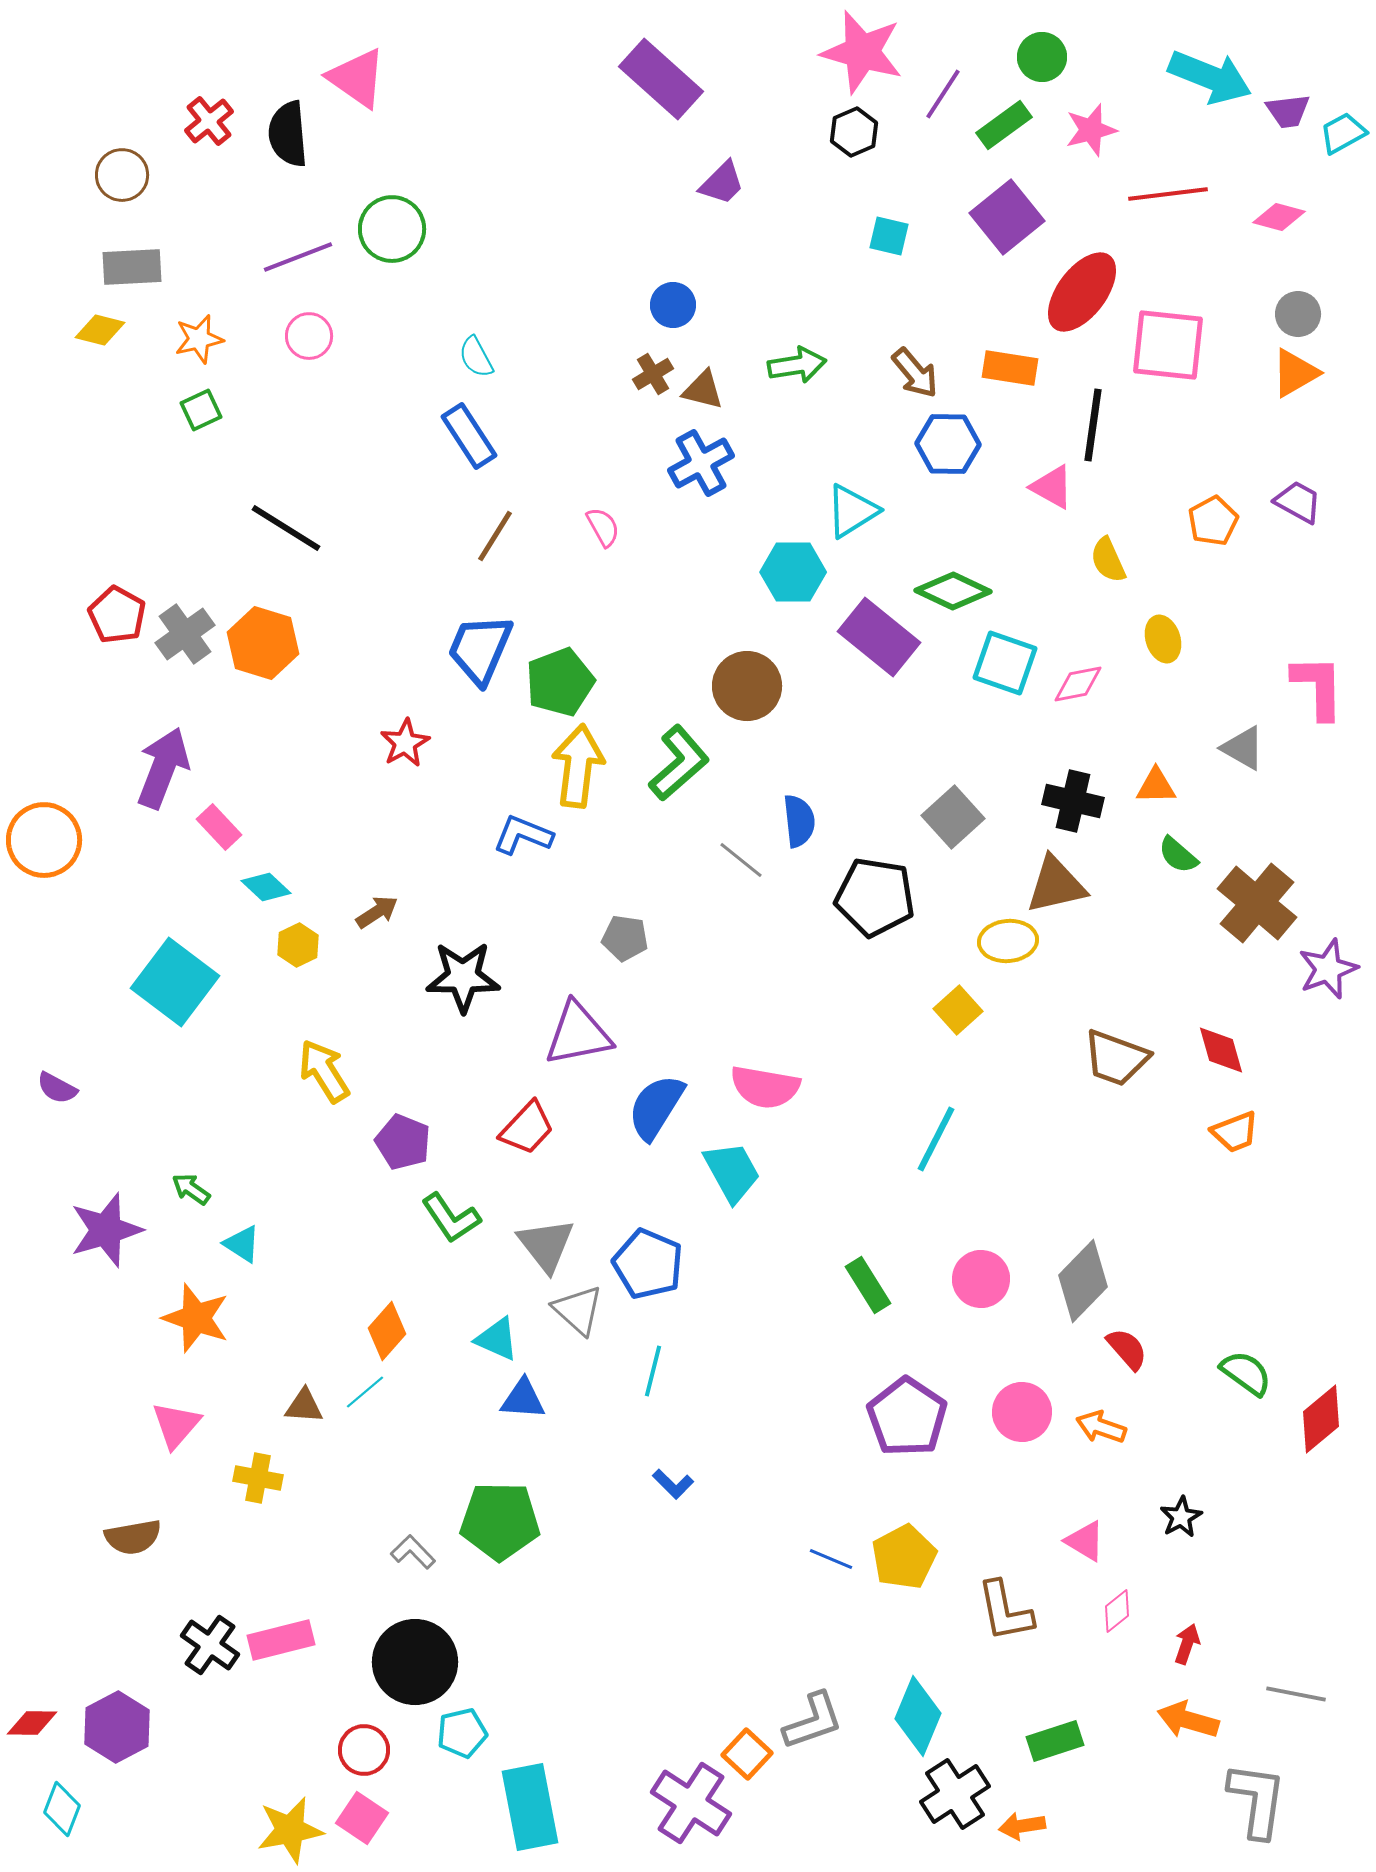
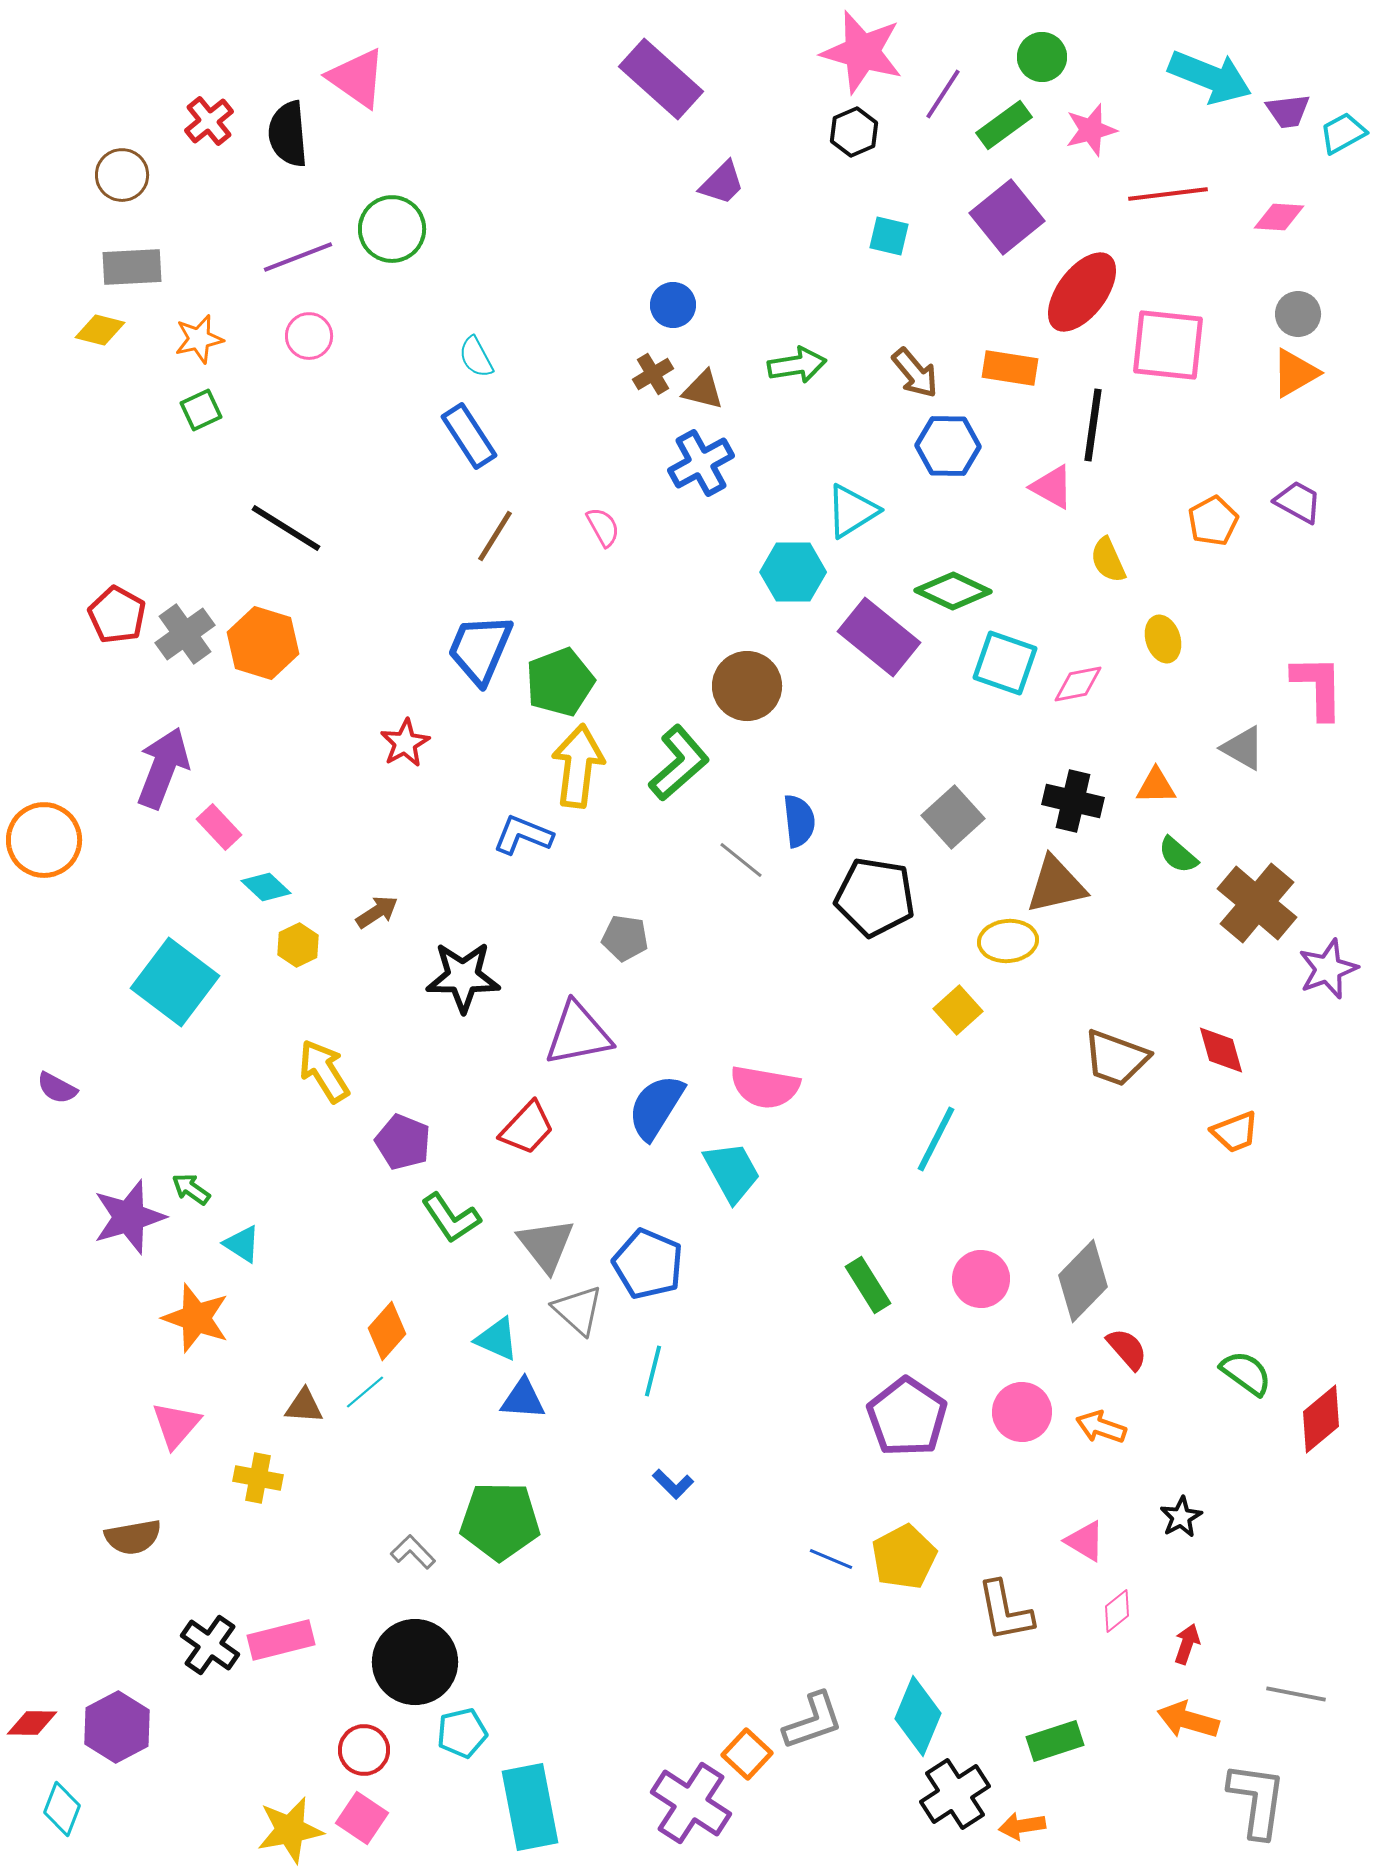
pink diamond at (1279, 217): rotated 12 degrees counterclockwise
blue hexagon at (948, 444): moved 2 px down
purple star at (106, 1230): moved 23 px right, 13 px up
